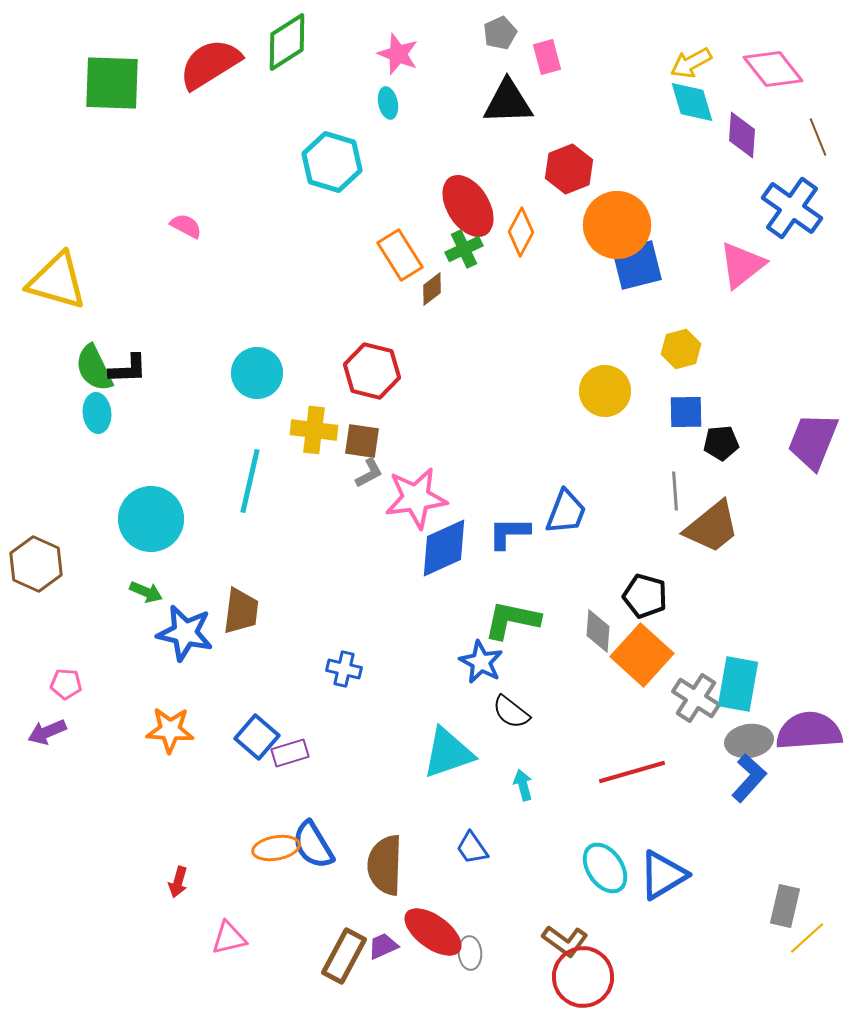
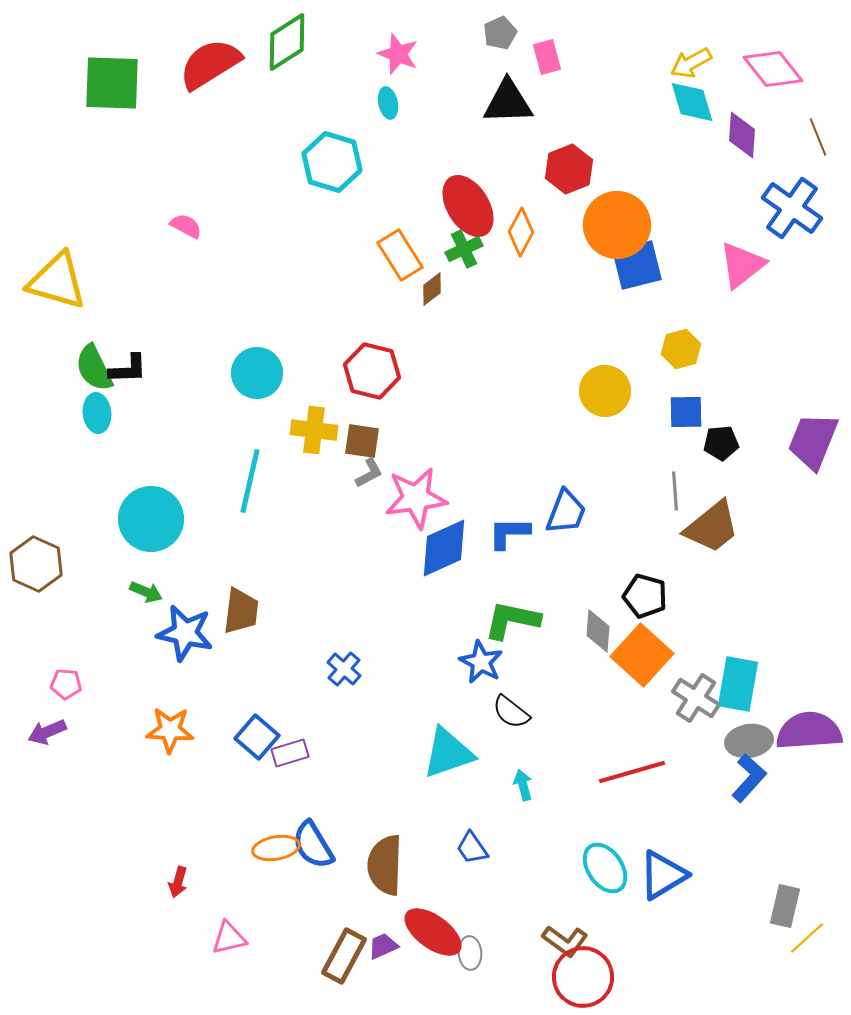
blue cross at (344, 669): rotated 28 degrees clockwise
